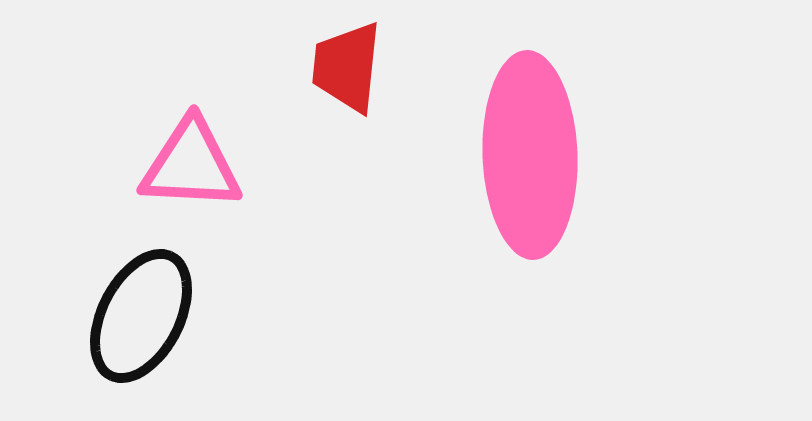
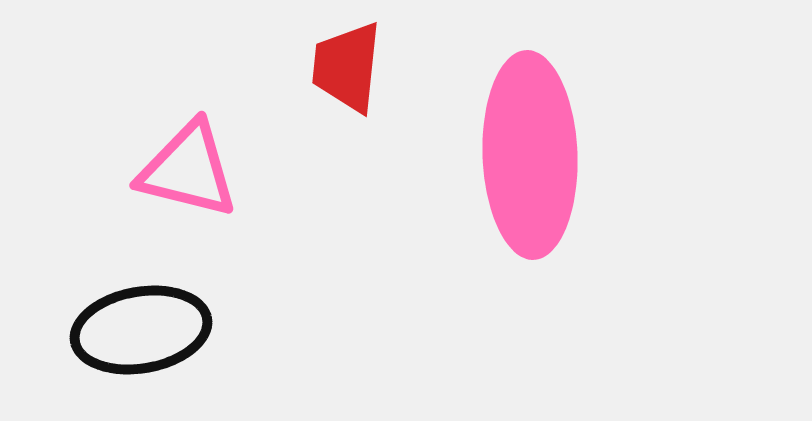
pink triangle: moved 3 px left, 5 px down; rotated 11 degrees clockwise
black ellipse: moved 14 px down; rotated 53 degrees clockwise
